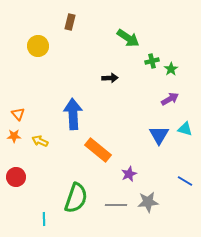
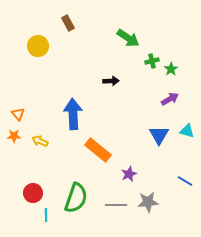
brown rectangle: moved 2 px left, 1 px down; rotated 42 degrees counterclockwise
black arrow: moved 1 px right, 3 px down
cyan triangle: moved 2 px right, 2 px down
red circle: moved 17 px right, 16 px down
cyan line: moved 2 px right, 4 px up
